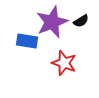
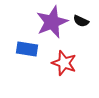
black semicircle: rotated 56 degrees clockwise
blue rectangle: moved 8 px down
